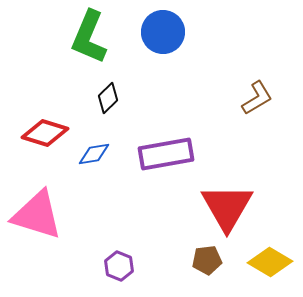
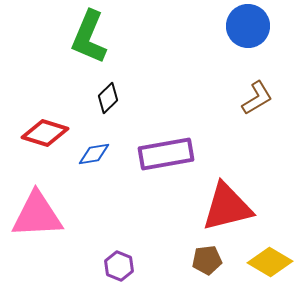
blue circle: moved 85 px right, 6 px up
red triangle: rotated 46 degrees clockwise
pink triangle: rotated 20 degrees counterclockwise
